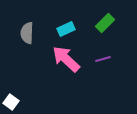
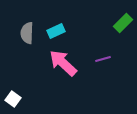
green rectangle: moved 18 px right
cyan rectangle: moved 10 px left, 2 px down
pink arrow: moved 3 px left, 4 px down
white square: moved 2 px right, 3 px up
